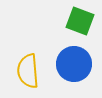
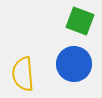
yellow semicircle: moved 5 px left, 3 px down
